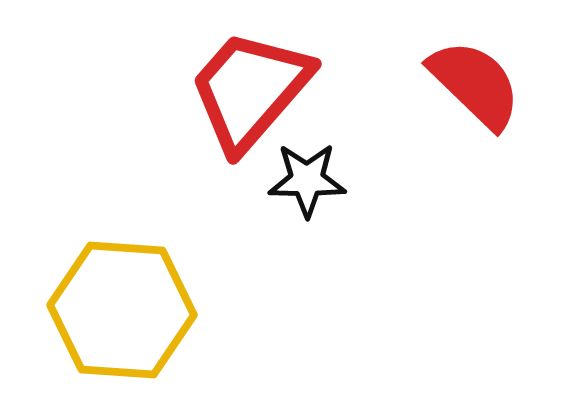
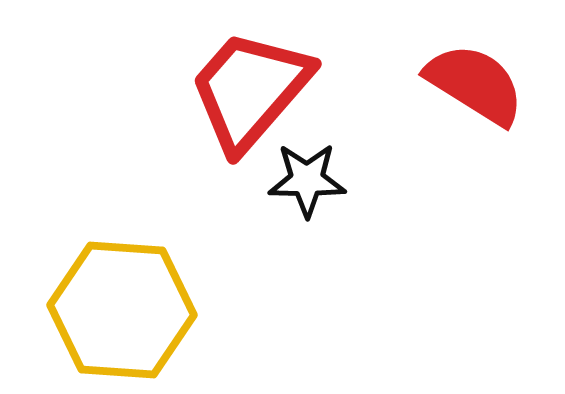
red semicircle: rotated 12 degrees counterclockwise
